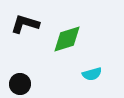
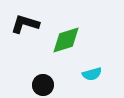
green diamond: moved 1 px left, 1 px down
black circle: moved 23 px right, 1 px down
